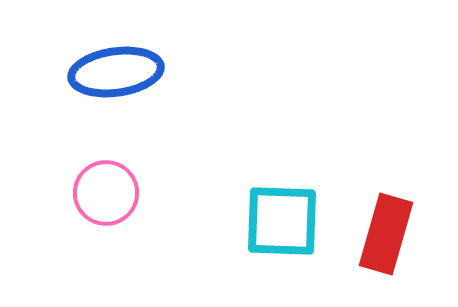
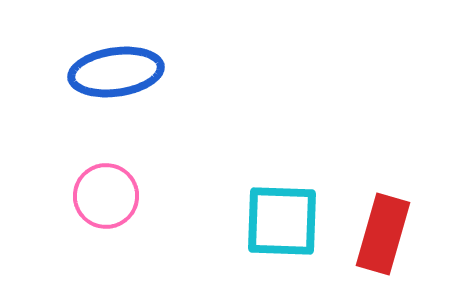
pink circle: moved 3 px down
red rectangle: moved 3 px left
